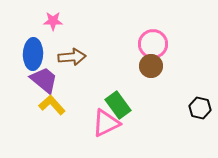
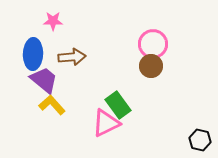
black hexagon: moved 32 px down
